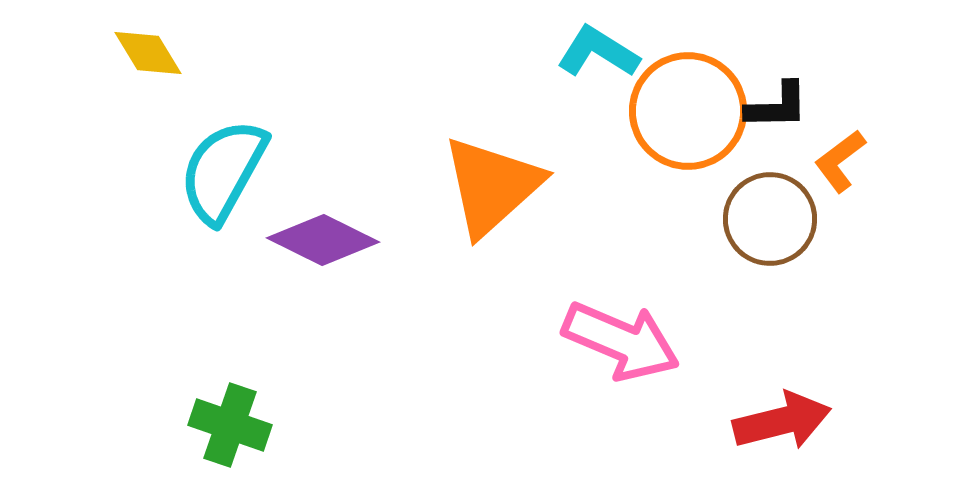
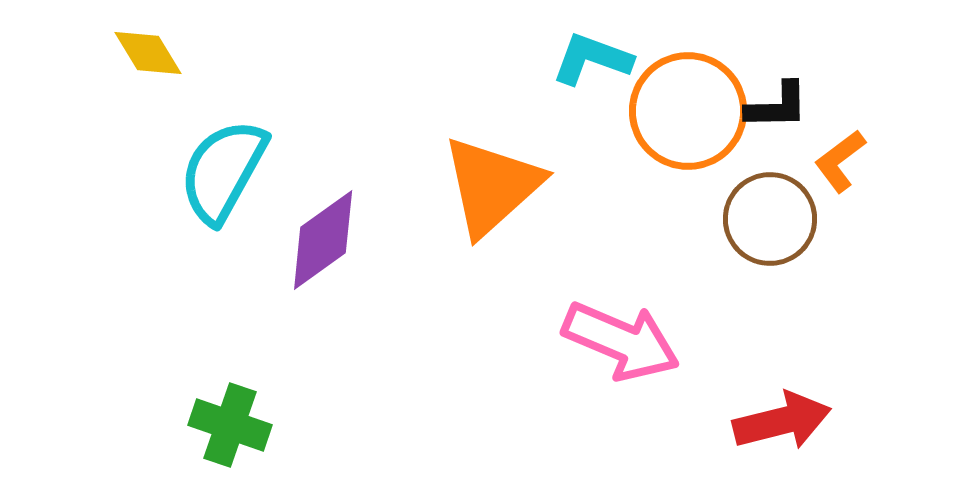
cyan L-shape: moved 6 px left, 7 px down; rotated 12 degrees counterclockwise
purple diamond: rotated 62 degrees counterclockwise
